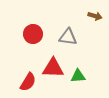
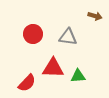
red semicircle: moved 1 px left, 1 px down; rotated 12 degrees clockwise
